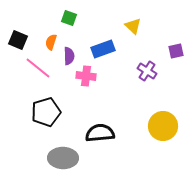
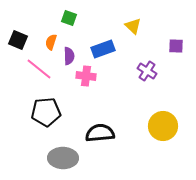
purple square: moved 5 px up; rotated 14 degrees clockwise
pink line: moved 1 px right, 1 px down
black pentagon: rotated 12 degrees clockwise
